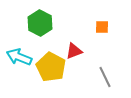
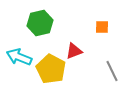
green hexagon: rotated 20 degrees clockwise
yellow pentagon: moved 2 px down
gray line: moved 7 px right, 6 px up
